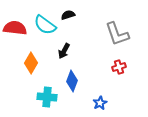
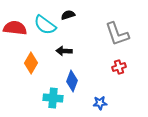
black arrow: rotated 63 degrees clockwise
cyan cross: moved 6 px right, 1 px down
blue star: rotated 24 degrees clockwise
